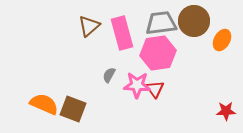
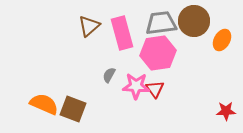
pink star: moved 1 px left, 1 px down
